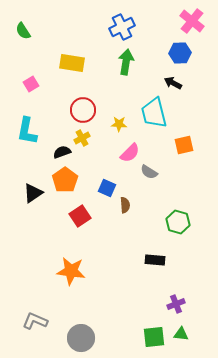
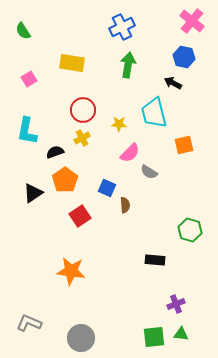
blue hexagon: moved 4 px right, 4 px down; rotated 15 degrees clockwise
green arrow: moved 2 px right, 3 px down
pink square: moved 2 px left, 5 px up
black semicircle: moved 7 px left
green hexagon: moved 12 px right, 8 px down
gray L-shape: moved 6 px left, 2 px down
